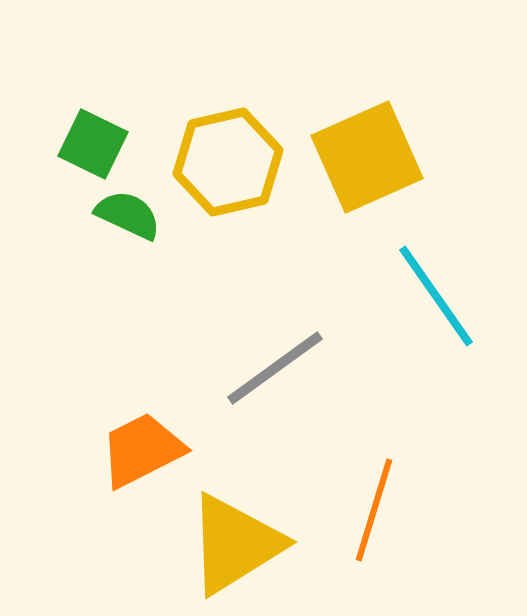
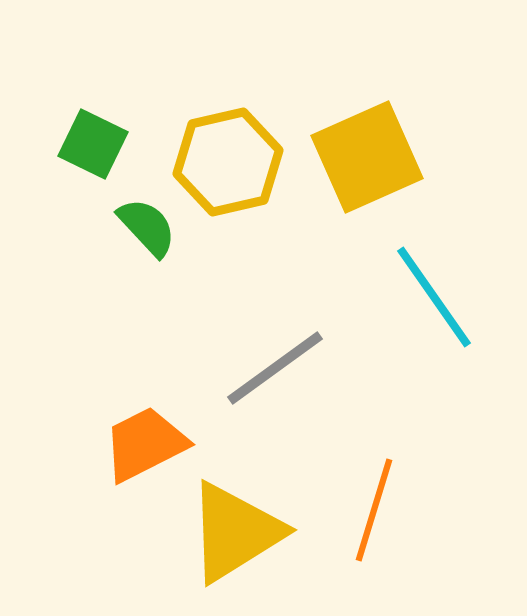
green semicircle: moved 19 px right, 12 px down; rotated 22 degrees clockwise
cyan line: moved 2 px left, 1 px down
orange trapezoid: moved 3 px right, 6 px up
yellow triangle: moved 12 px up
